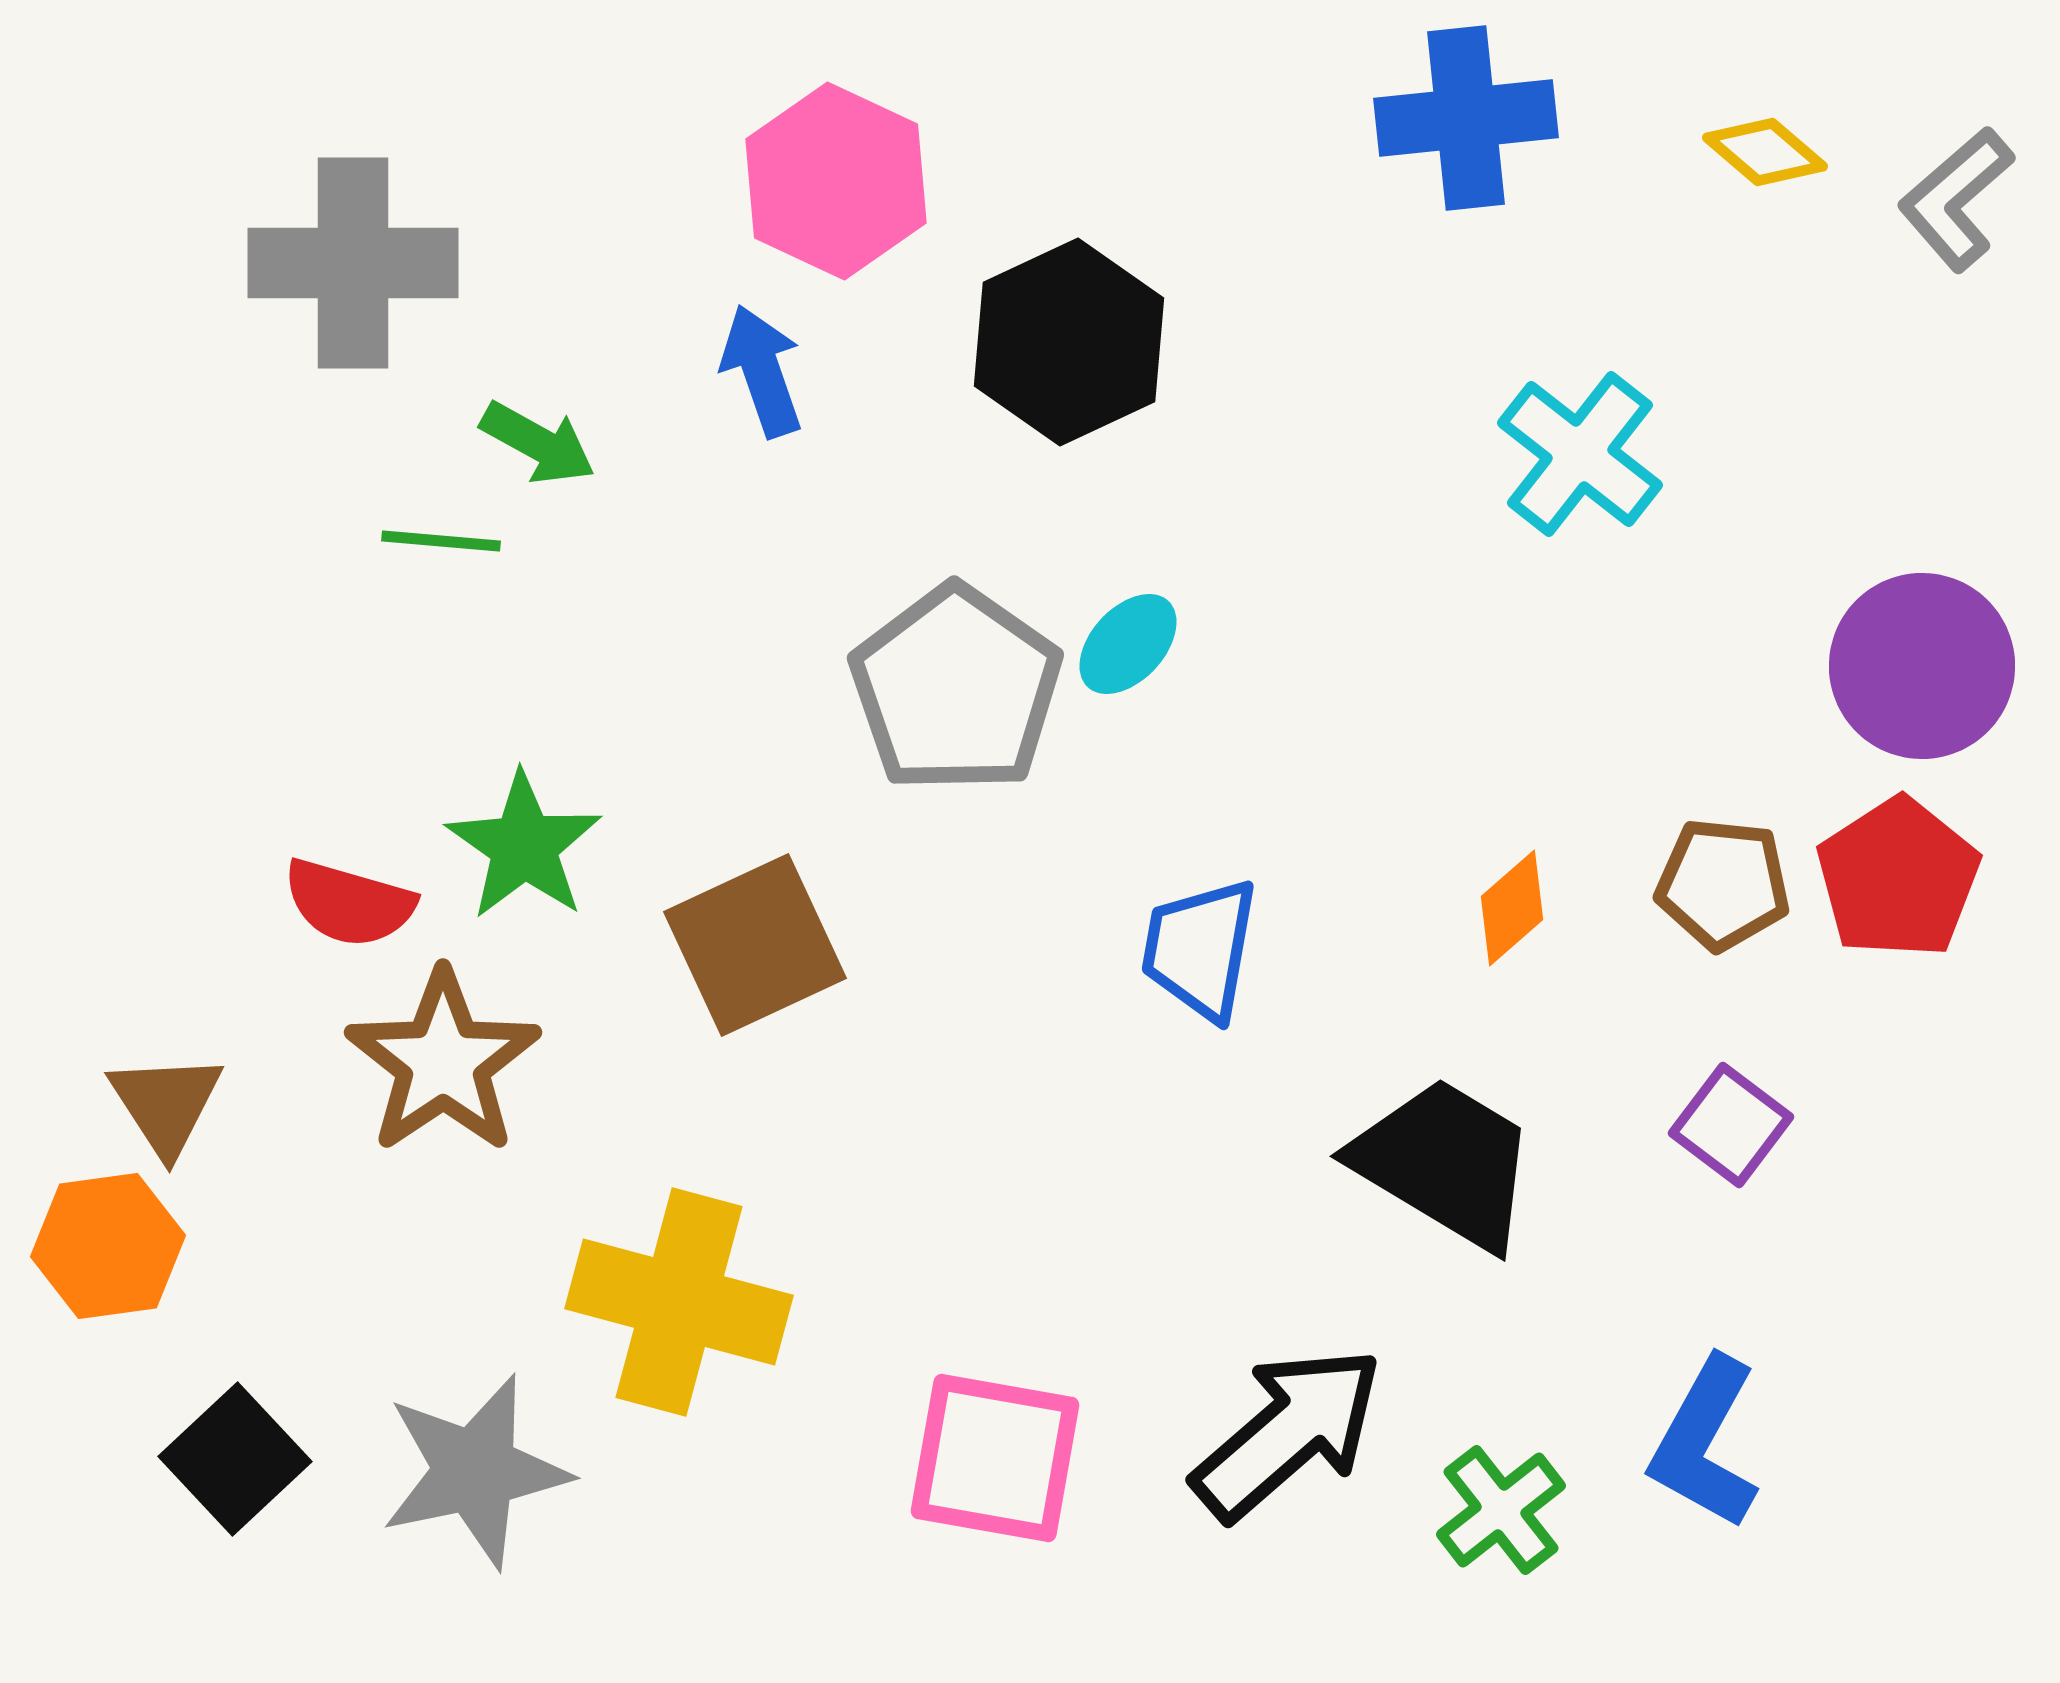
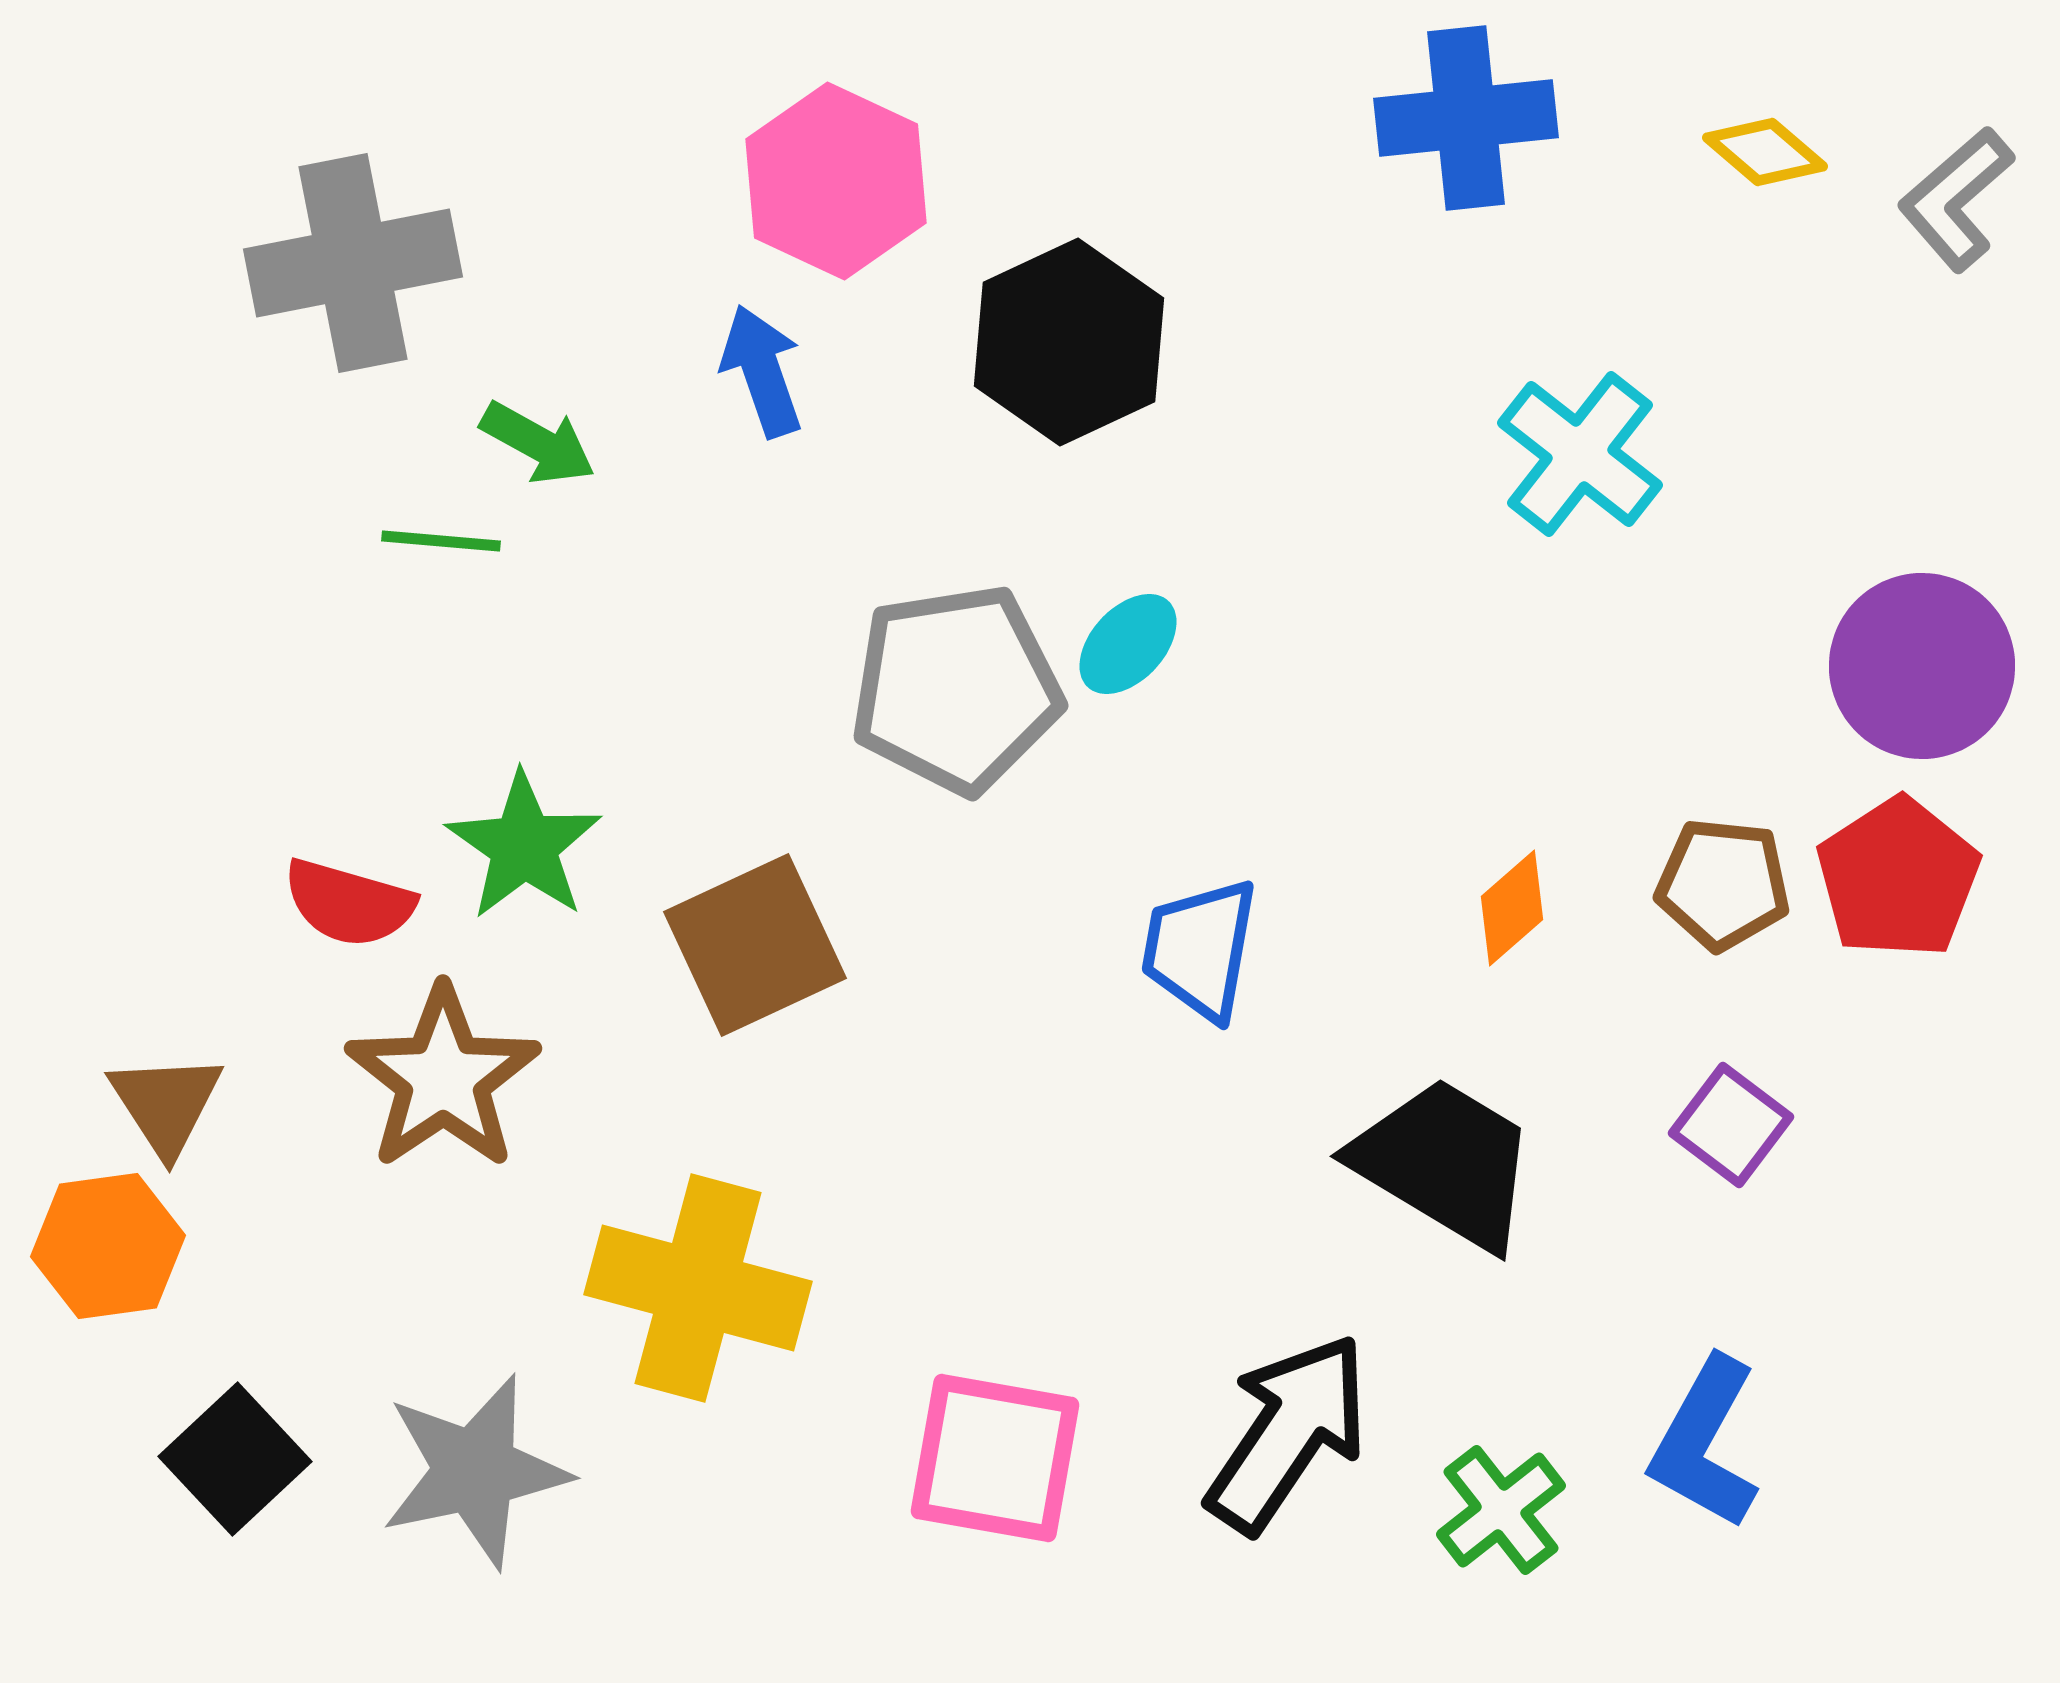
gray cross: rotated 11 degrees counterclockwise
gray pentagon: rotated 28 degrees clockwise
brown star: moved 16 px down
yellow cross: moved 19 px right, 14 px up
black arrow: rotated 15 degrees counterclockwise
